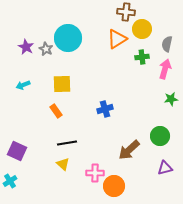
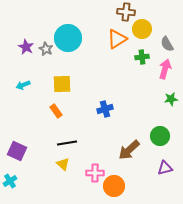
gray semicircle: rotated 42 degrees counterclockwise
